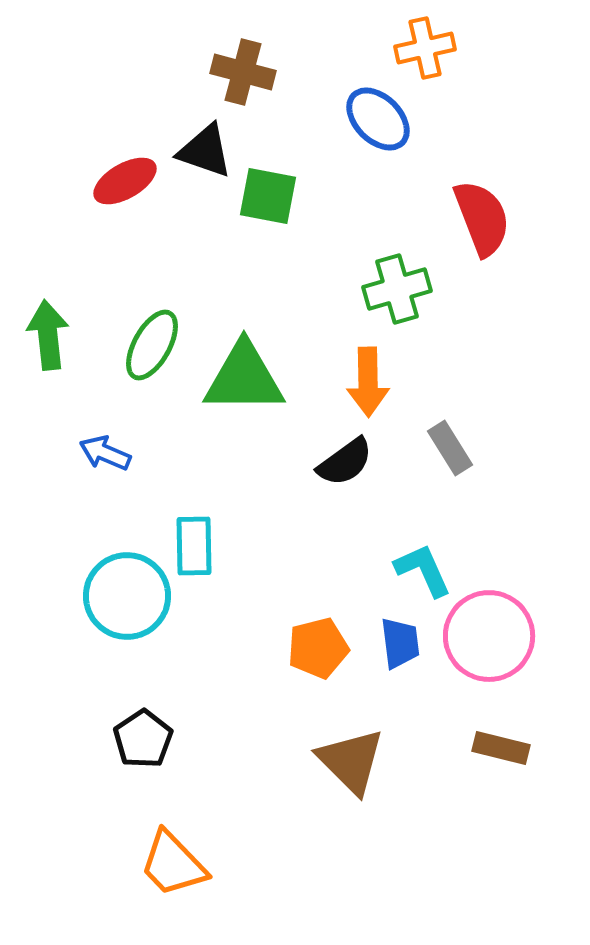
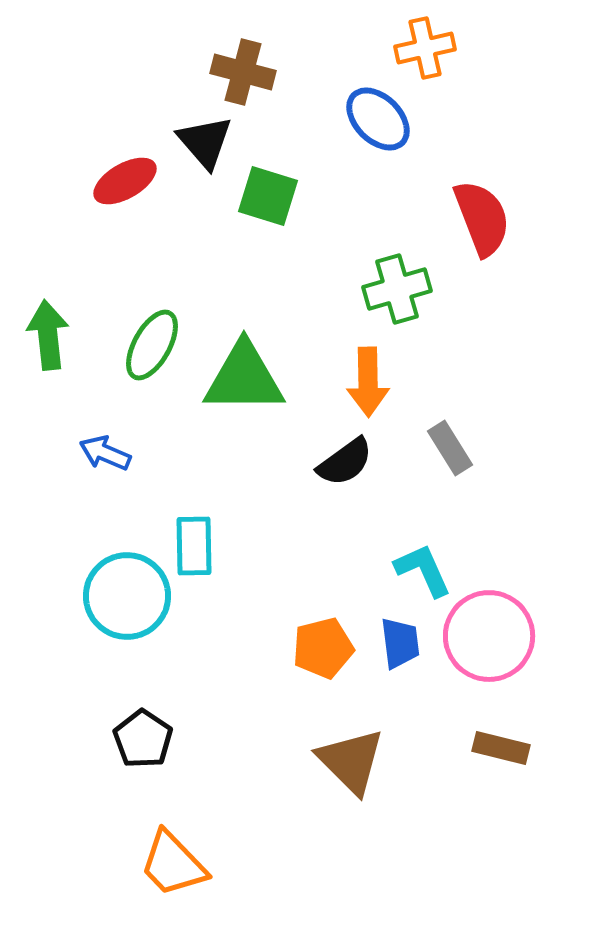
black triangle: moved 9 px up; rotated 30 degrees clockwise
green square: rotated 6 degrees clockwise
orange pentagon: moved 5 px right
black pentagon: rotated 4 degrees counterclockwise
